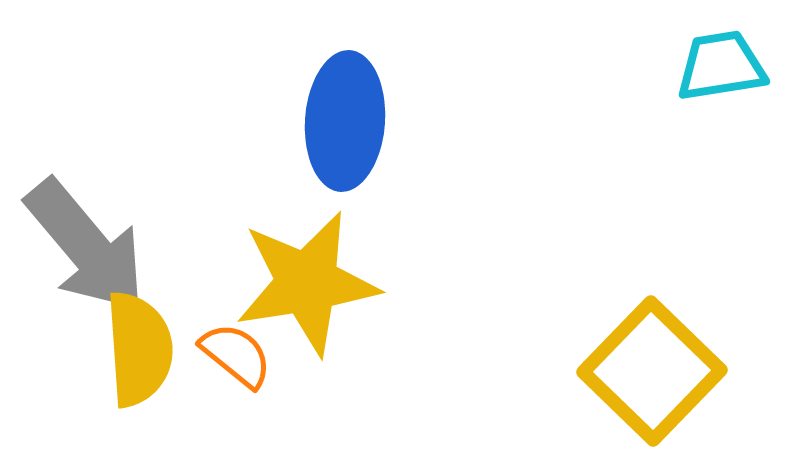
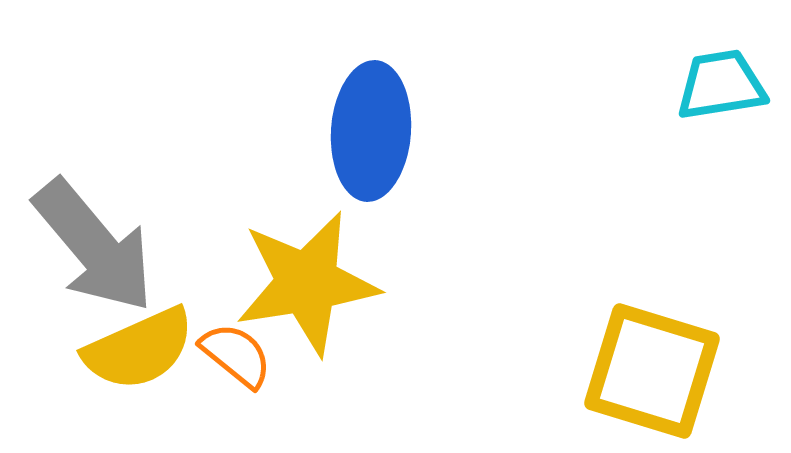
cyan trapezoid: moved 19 px down
blue ellipse: moved 26 px right, 10 px down
gray arrow: moved 8 px right
yellow semicircle: rotated 70 degrees clockwise
yellow square: rotated 27 degrees counterclockwise
